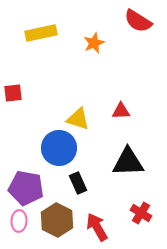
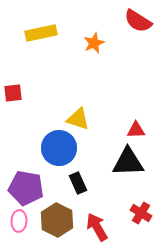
red triangle: moved 15 px right, 19 px down
